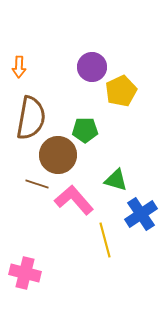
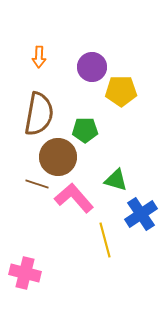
orange arrow: moved 20 px right, 10 px up
yellow pentagon: rotated 24 degrees clockwise
brown semicircle: moved 8 px right, 4 px up
brown circle: moved 2 px down
pink L-shape: moved 2 px up
